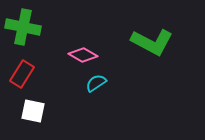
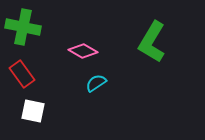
green L-shape: rotated 93 degrees clockwise
pink diamond: moved 4 px up
red rectangle: rotated 68 degrees counterclockwise
